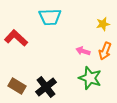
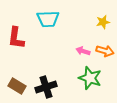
cyan trapezoid: moved 2 px left, 2 px down
yellow star: moved 2 px up
red L-shape: rotated 125 degrees counterclockwise
orange arrow: rotated 96 degrees counterclockwise
black cross: rotated 20 degrees clockwise
